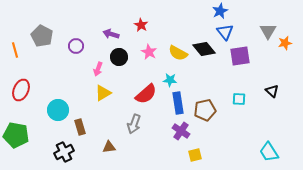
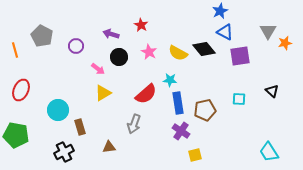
blue triangle: rotated 24 degrees counterclockwise
pink arrow: rotated 72 degrees counterclockwise
